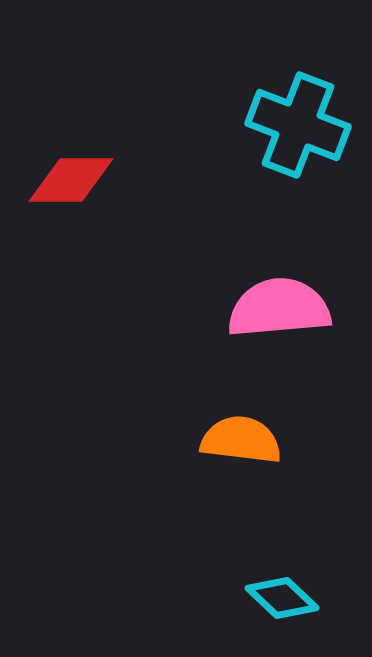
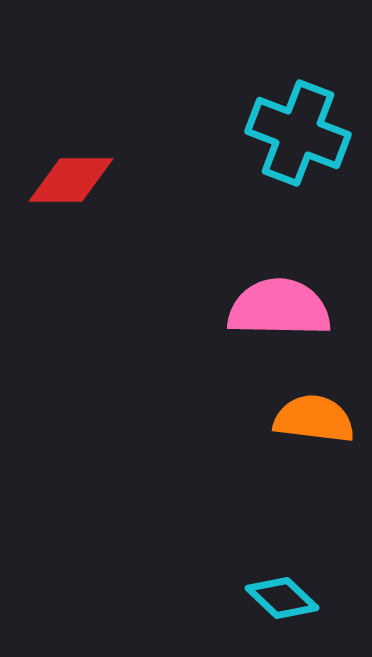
cyan cross: moved 8 px down
pink semicircle: rotated 6 degrees clockwise
orange semicircle: moved 73 px right, 21 px up
